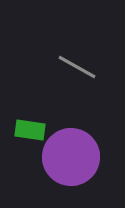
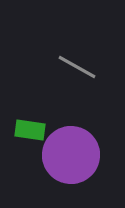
purple circle: moved 2 px up
